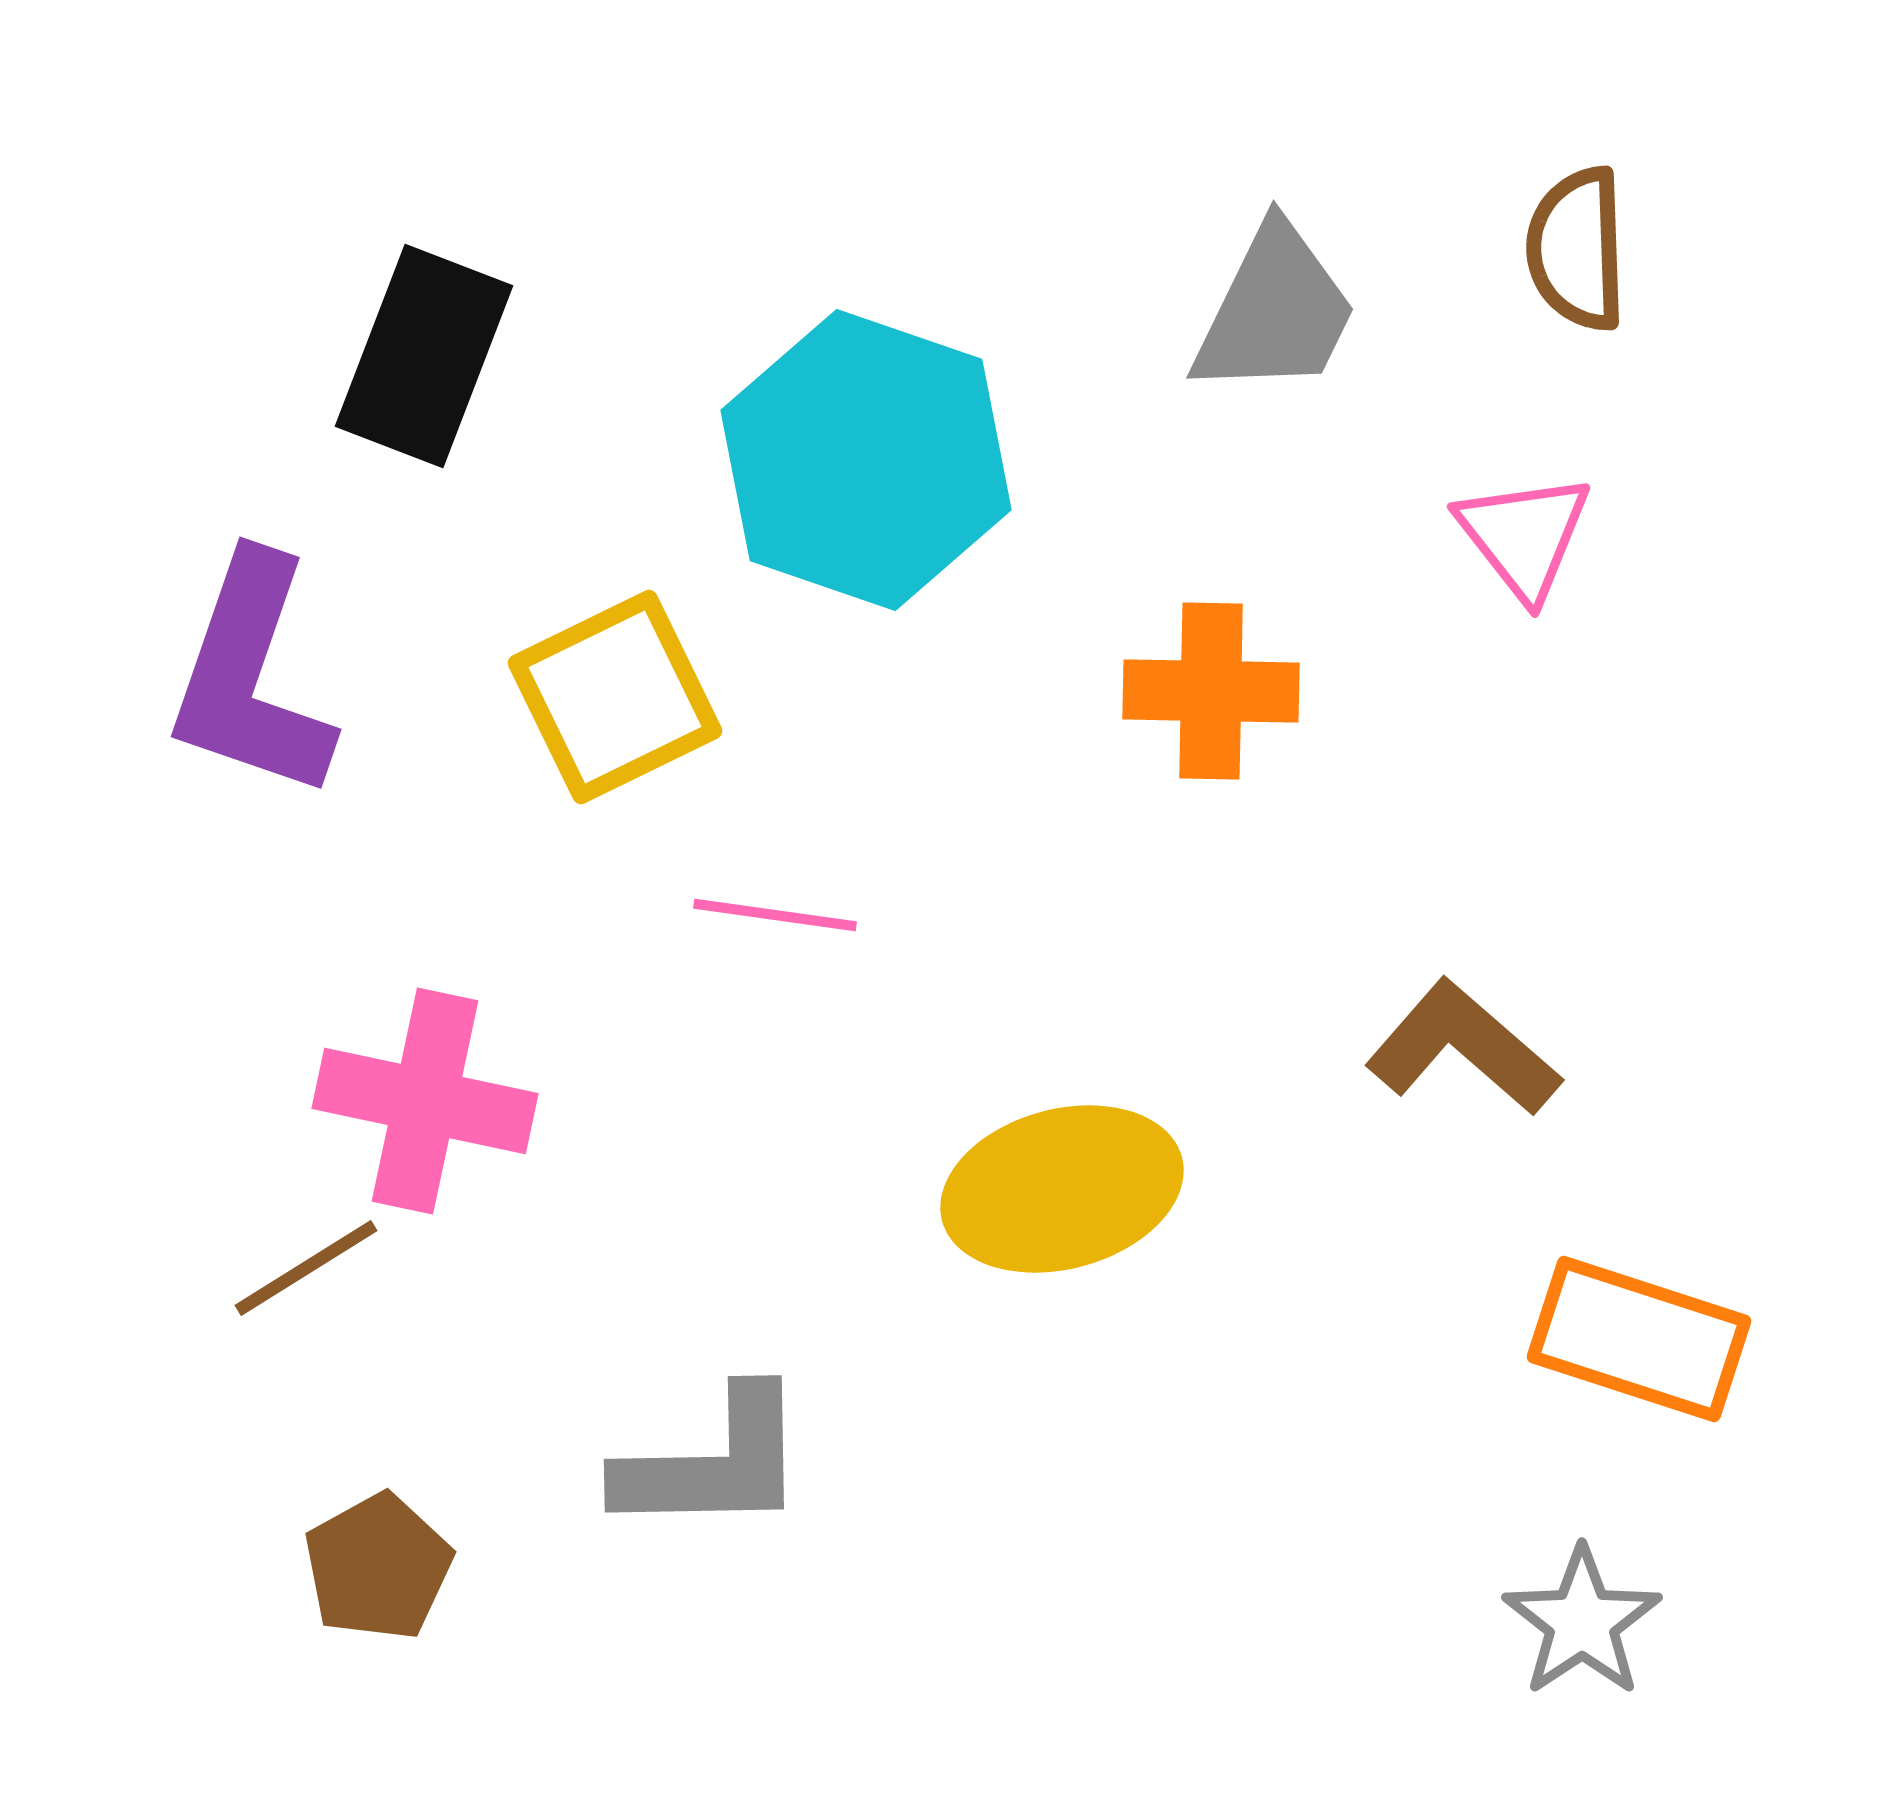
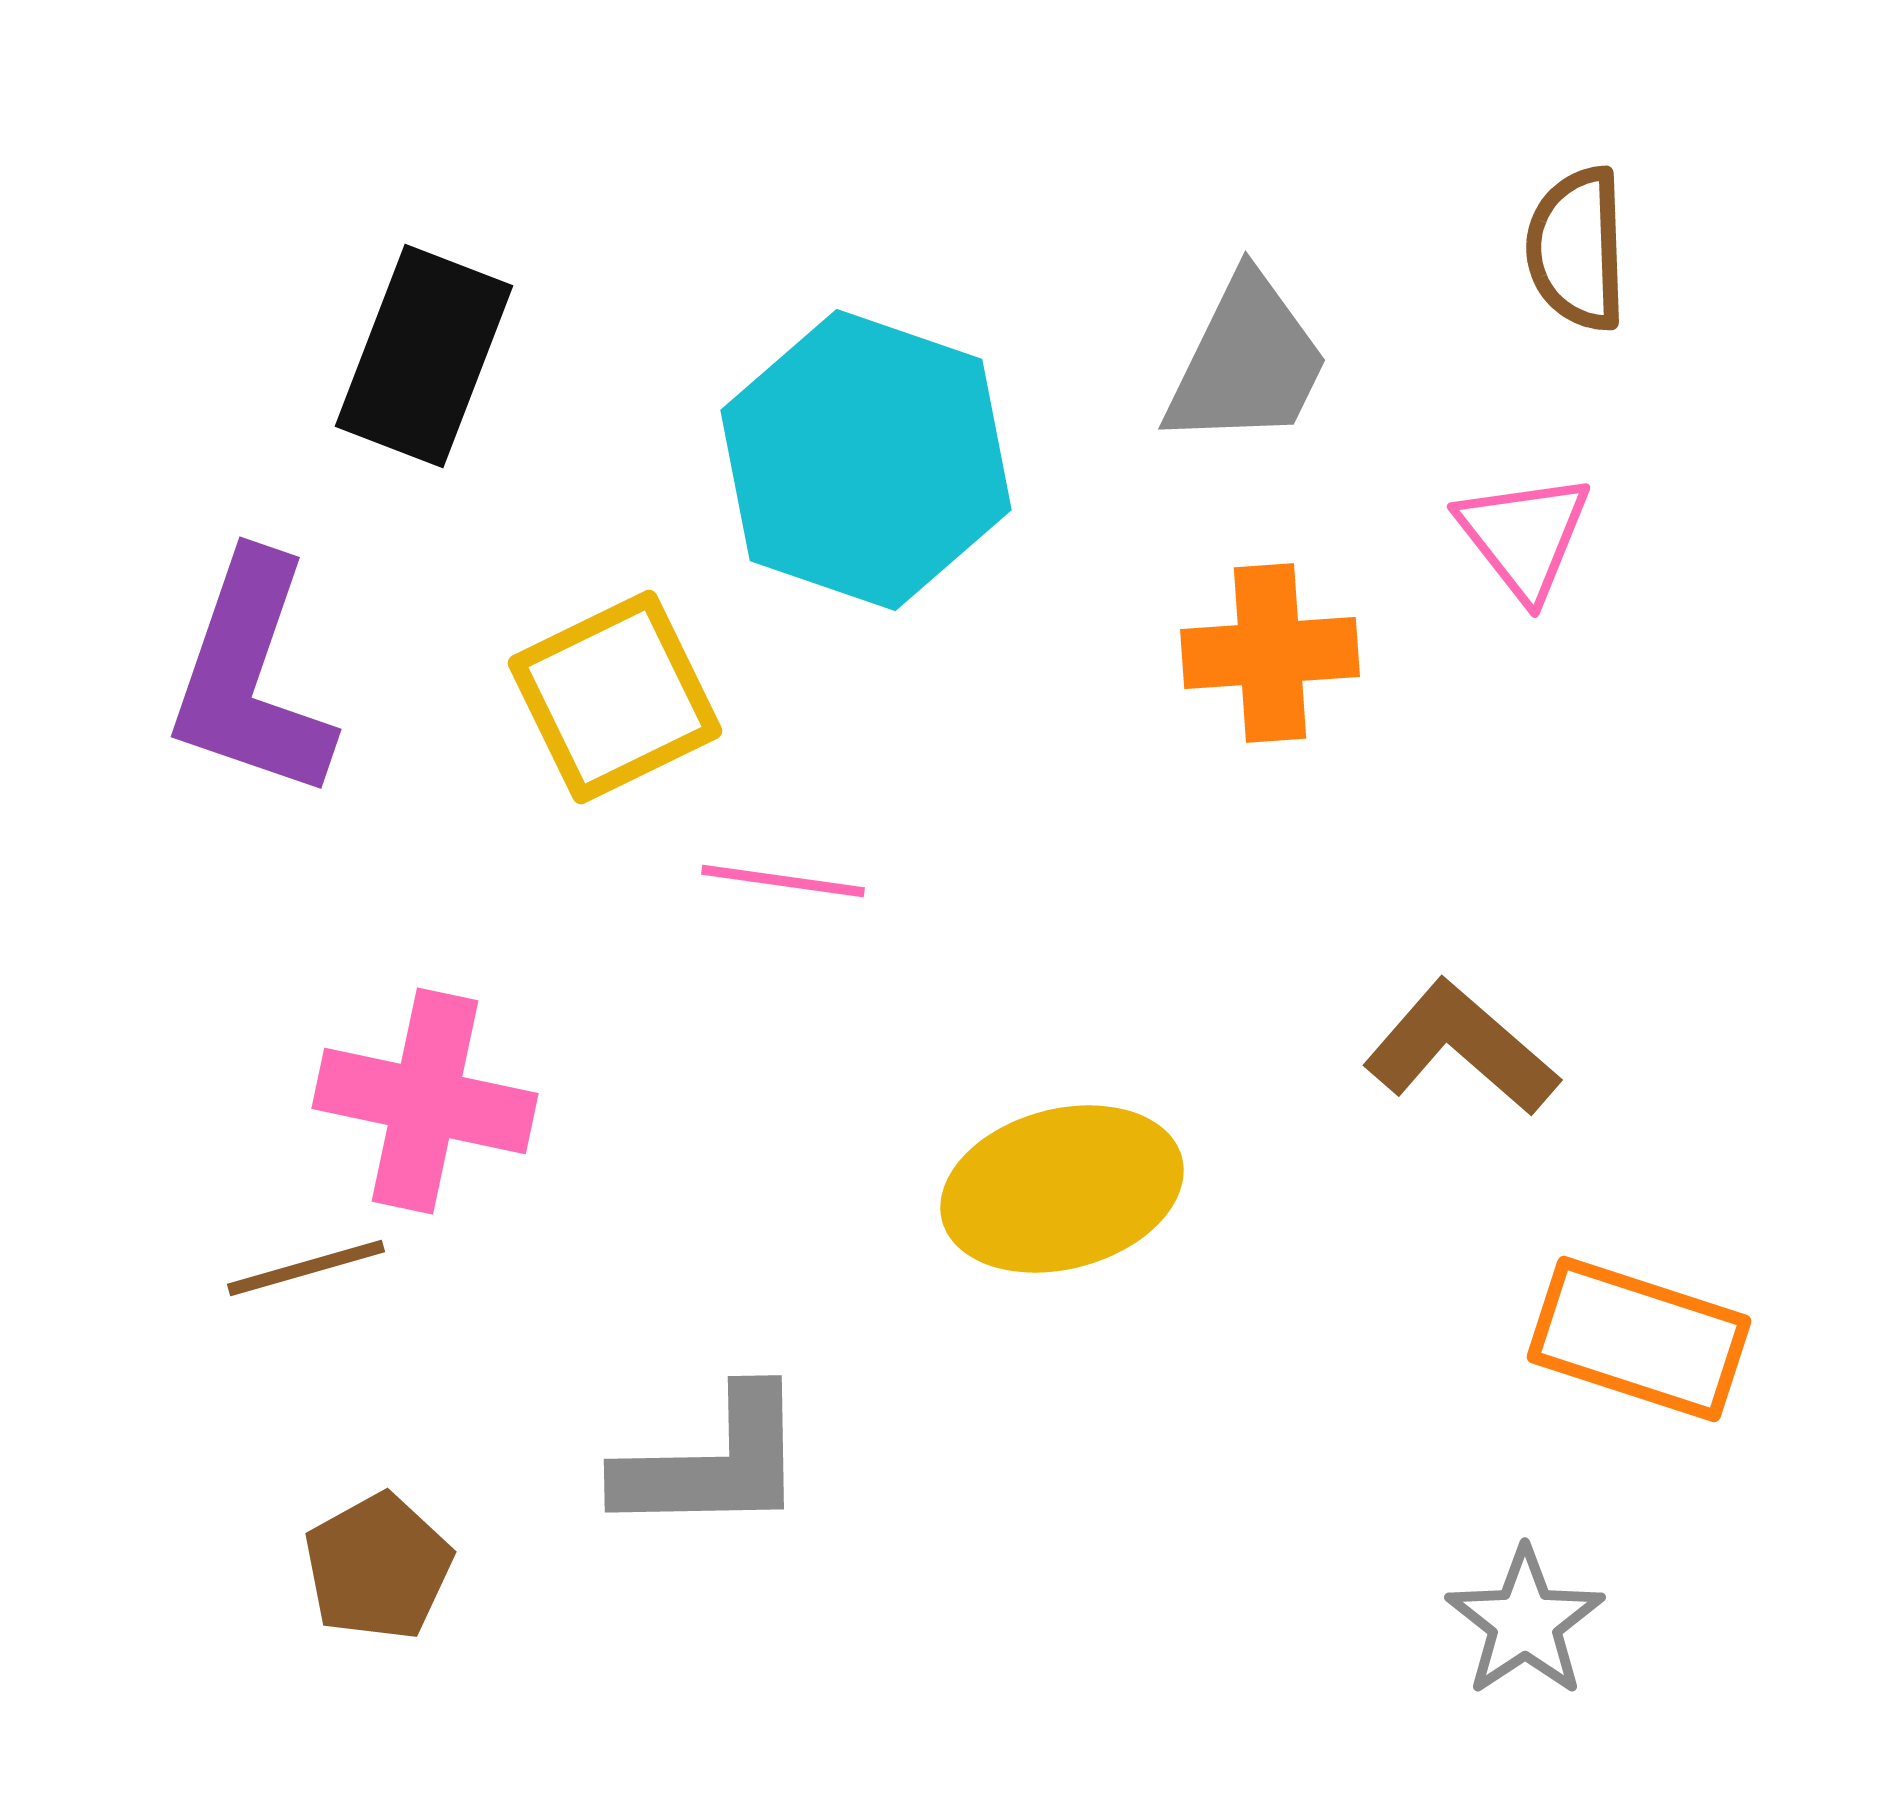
gray trapezoid: moved 28 px left, 51 px down
orange cross: moved 59 px right, 38 px up; rotated 5 degrees counterclockwise
pink line: moved 8 px right, 34 px up
brown L-shape: moved 2 px left
brown line: rotated 16 degrees clockwise
gray star: moved 57 px left
